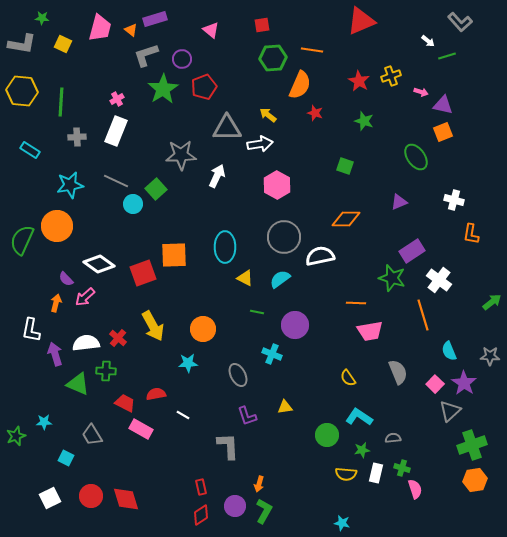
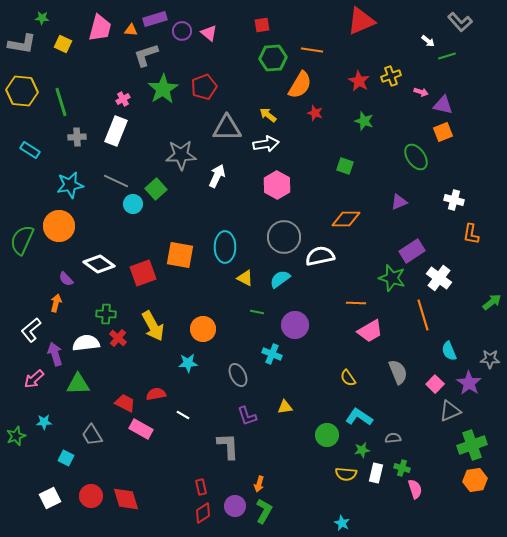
orange triangle at (131, 30): rotated 32 degrees counterclockwise
pink triangle at (211, 30): moved 2 px left, 3 px down
purple circle at (182, 59): moved 28 px up
orange semicircle at (300, 85): rotated 8 degrees clockwise
pink cross at (117, 99): moved 6 px right
green line at (61, 102): rotated 20 degrees counterclockwise
white arrow at (260, 144): moved 6 px right
orange circle at (57, 226): moved 2 px right
orange square at (174, 255): moved 6 px right; rotated 12 degrees clockwise
white cross at (439, 280): moved 2 px up
pink arrow at (85, 297): moved 51 px left, 82 px down
white L-shape at (31, 330): rotated 40 degrees clockwise
pink trapezoid at (370, 331): rotated 20 degrees counterclockwise
gray star at (490, 356): moved 3 px down
green cross at (106, 371): moved 57 px up
purple star at (464, 383): moved 5 px right
green triangle at (78, 384): rotated 25 degrees counterclockwise
gray triangle at (450, 411): rotated 20 degrees clockwise
red diamond at (201, 515): moved 2 px right, 2 px up
cyan star at (342, 523): rotated 14 degrees clockwise
